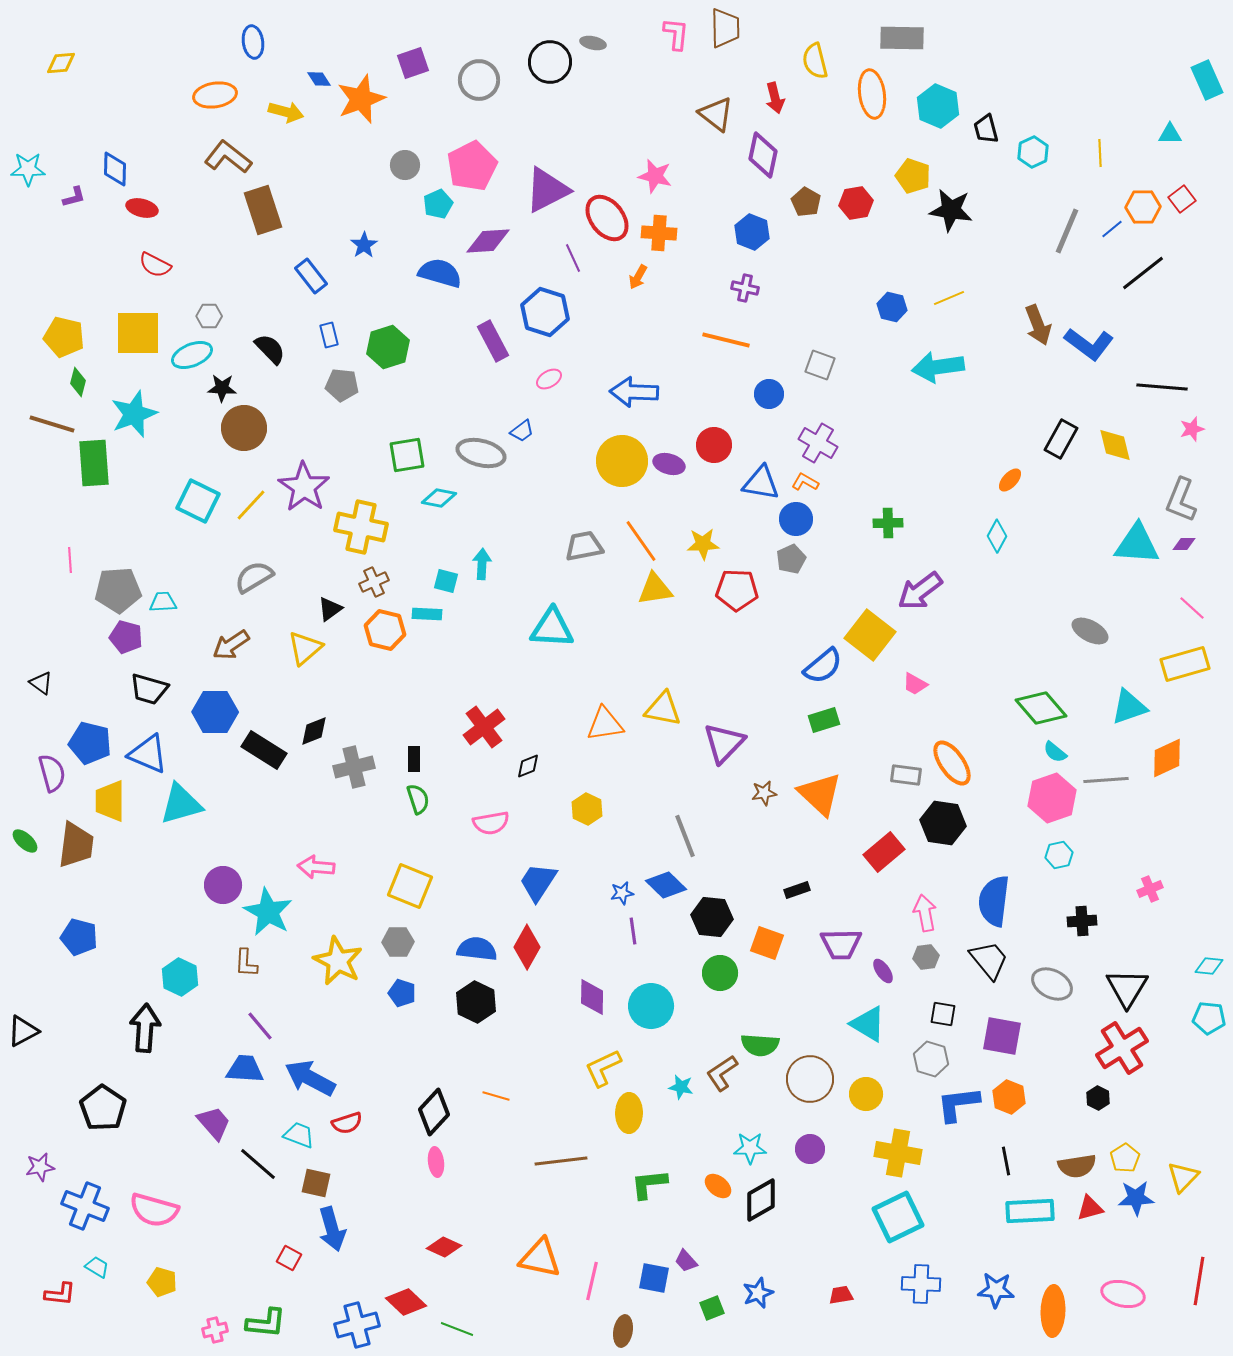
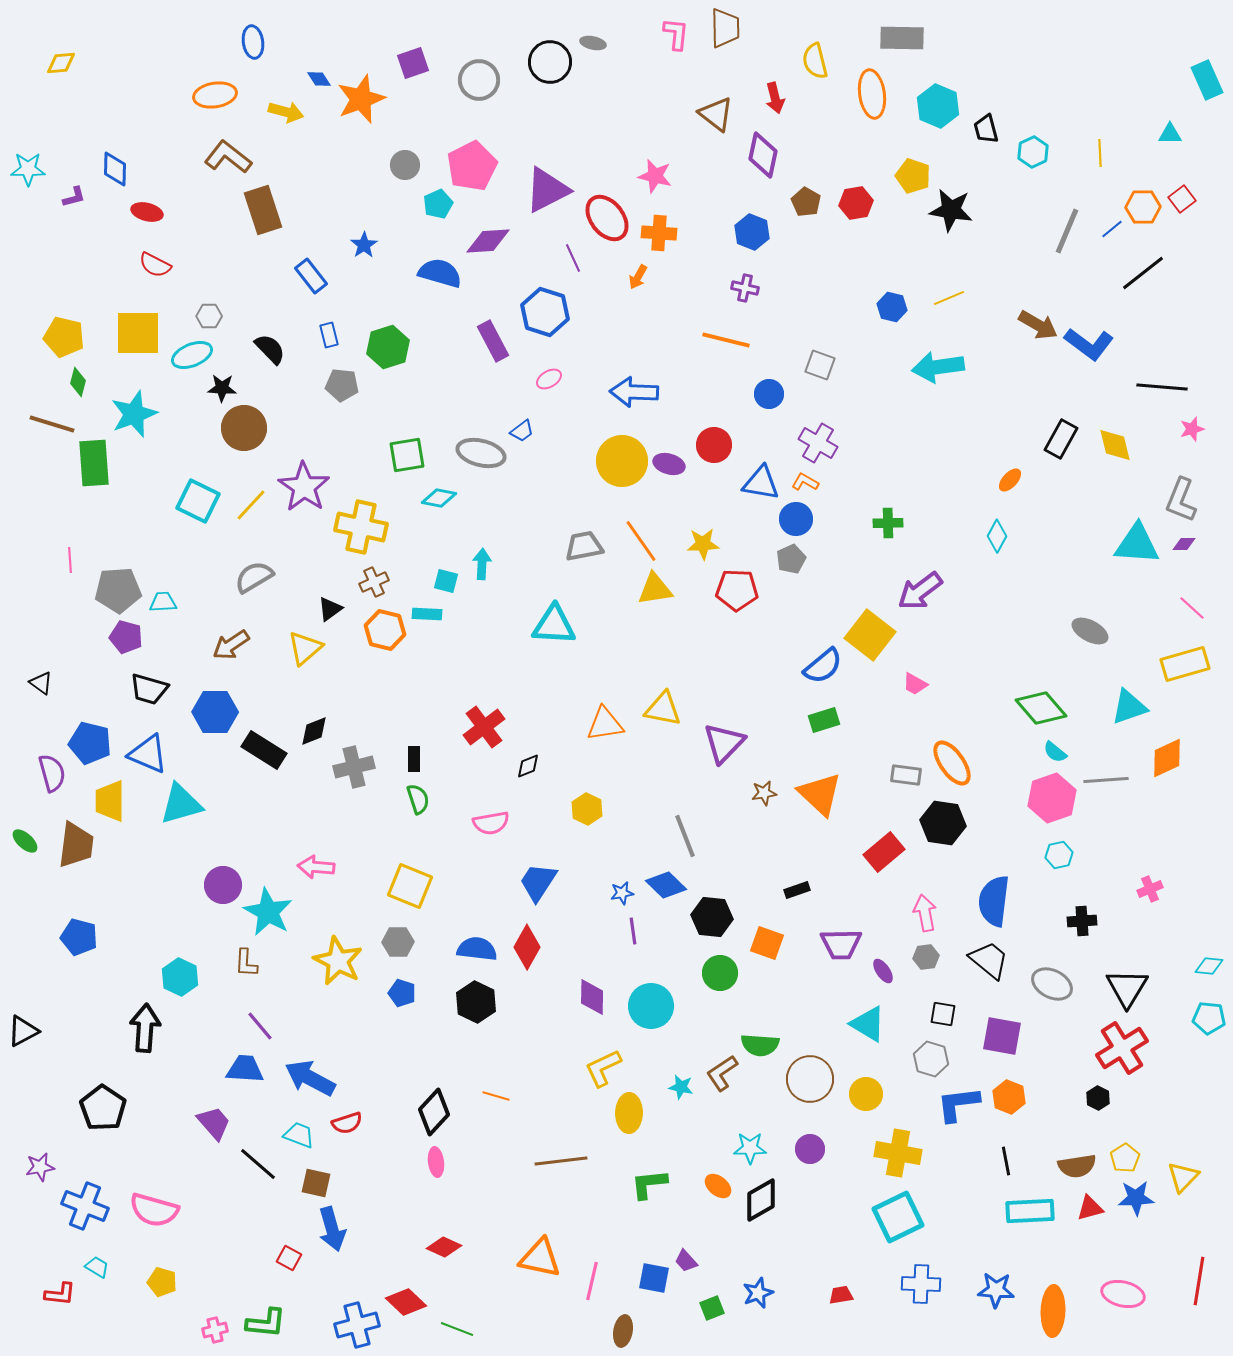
red ellipse at (142, 208): moved 5 px right, 4 px down
brown arrow at (1038, 325): rotated 39 degrees counterclockwise
cyan triangle at (552, 628): moved 2 px right, 3 px up
black trapezoid at (989, 960): rotated 12 degrees counterclockwise
